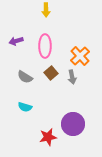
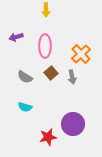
purple arrow: moved 4 px up
orange cross: moved 1 px right, 2 px up
